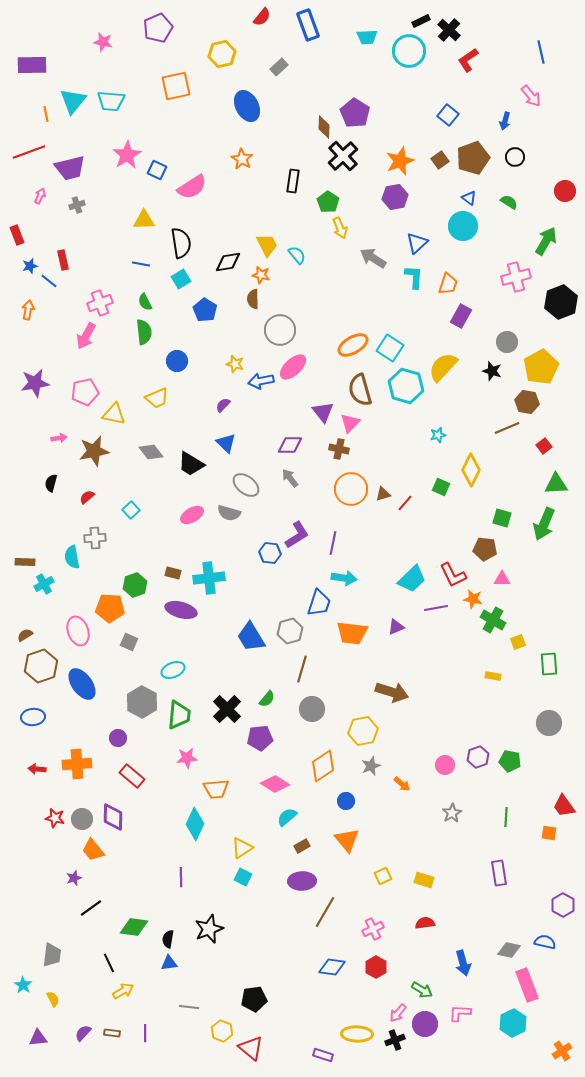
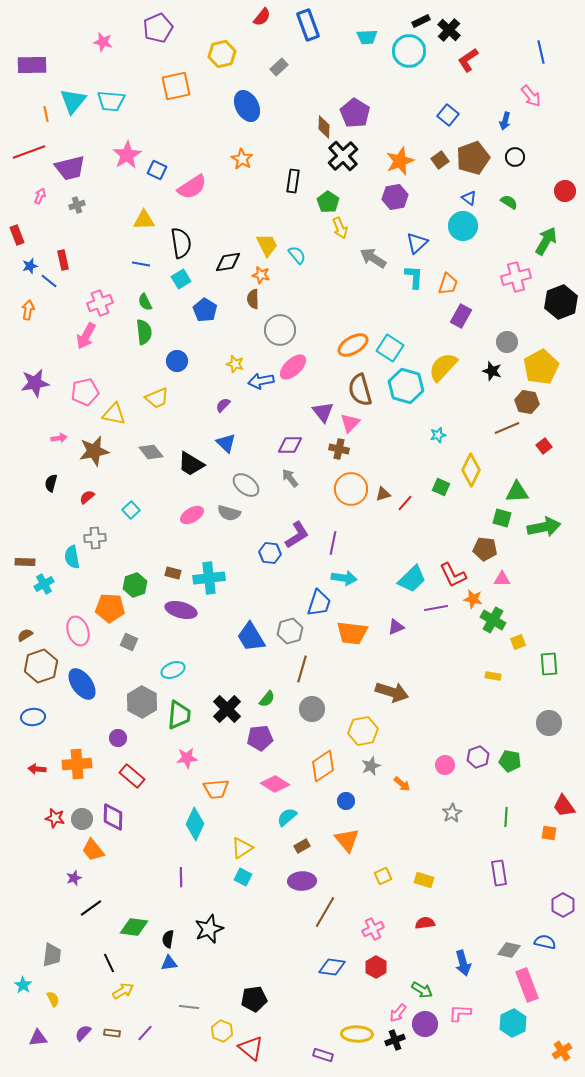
green triangle at (556, 484): moved 39 px left, 8 px down
green arrow at (544, 524): moved 3 px down; rotated 124 degrees counterclockwise
purple line at (145, 1033): rotated 42 degrees clockwise
